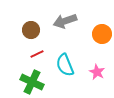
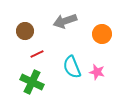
brown circle: moved 6 px left, 1 px down
cyan semicircle: moved 7 px right, 2 px down
pink star: rotated 14 degrees counterclockwise
